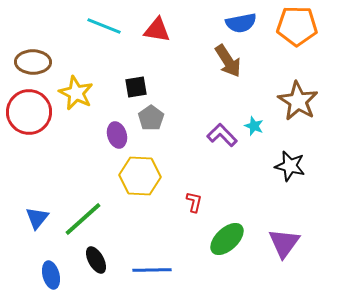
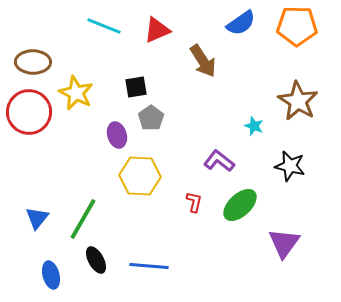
blue semicircle: rotated 24 degrees counterclockwise
red triangle: rotated 32 degrees counterclockwise
brown arrow: moved 25 px left
purple L-shape: moved 3 px left, 26 px down; rotated 8 degrees counterclockwise
green line: rotated 18 degrees counterclockwise
green ellipse: moved 13 px right, 34 px up
blue line: moved 3 px left, 4 px up; rotated 6 degrees clockwise
